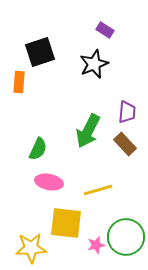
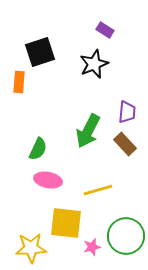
pink ellipse: moved 1 px left, 2 px up
green circle: moved 1 px up
pink star: moved 4 px left, 2 px down
